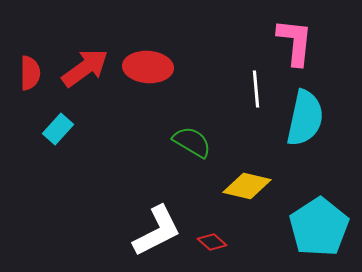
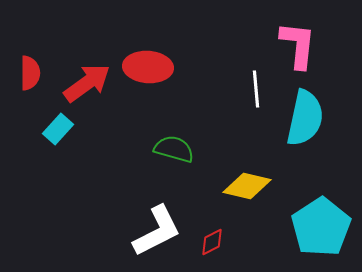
pink L-shape: moved 3 px right, 3 px down
red arrow: moved 2 px right, 15 px down
green semicircle: moved 18 px left, 7 px down; rotated 15 degrees counterclockwise
cyan pentagon: moved 2 px right
red diamond: rotated 68 degrees counterclockwise
